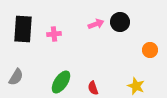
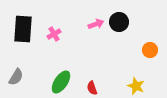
black circle: moved 1 px left
pink cross: rotated 24 degrees counterclockwise
red semicircle: moved 1 px left
